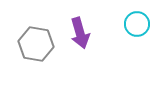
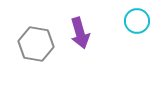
cyan circle: moved 3 px up
